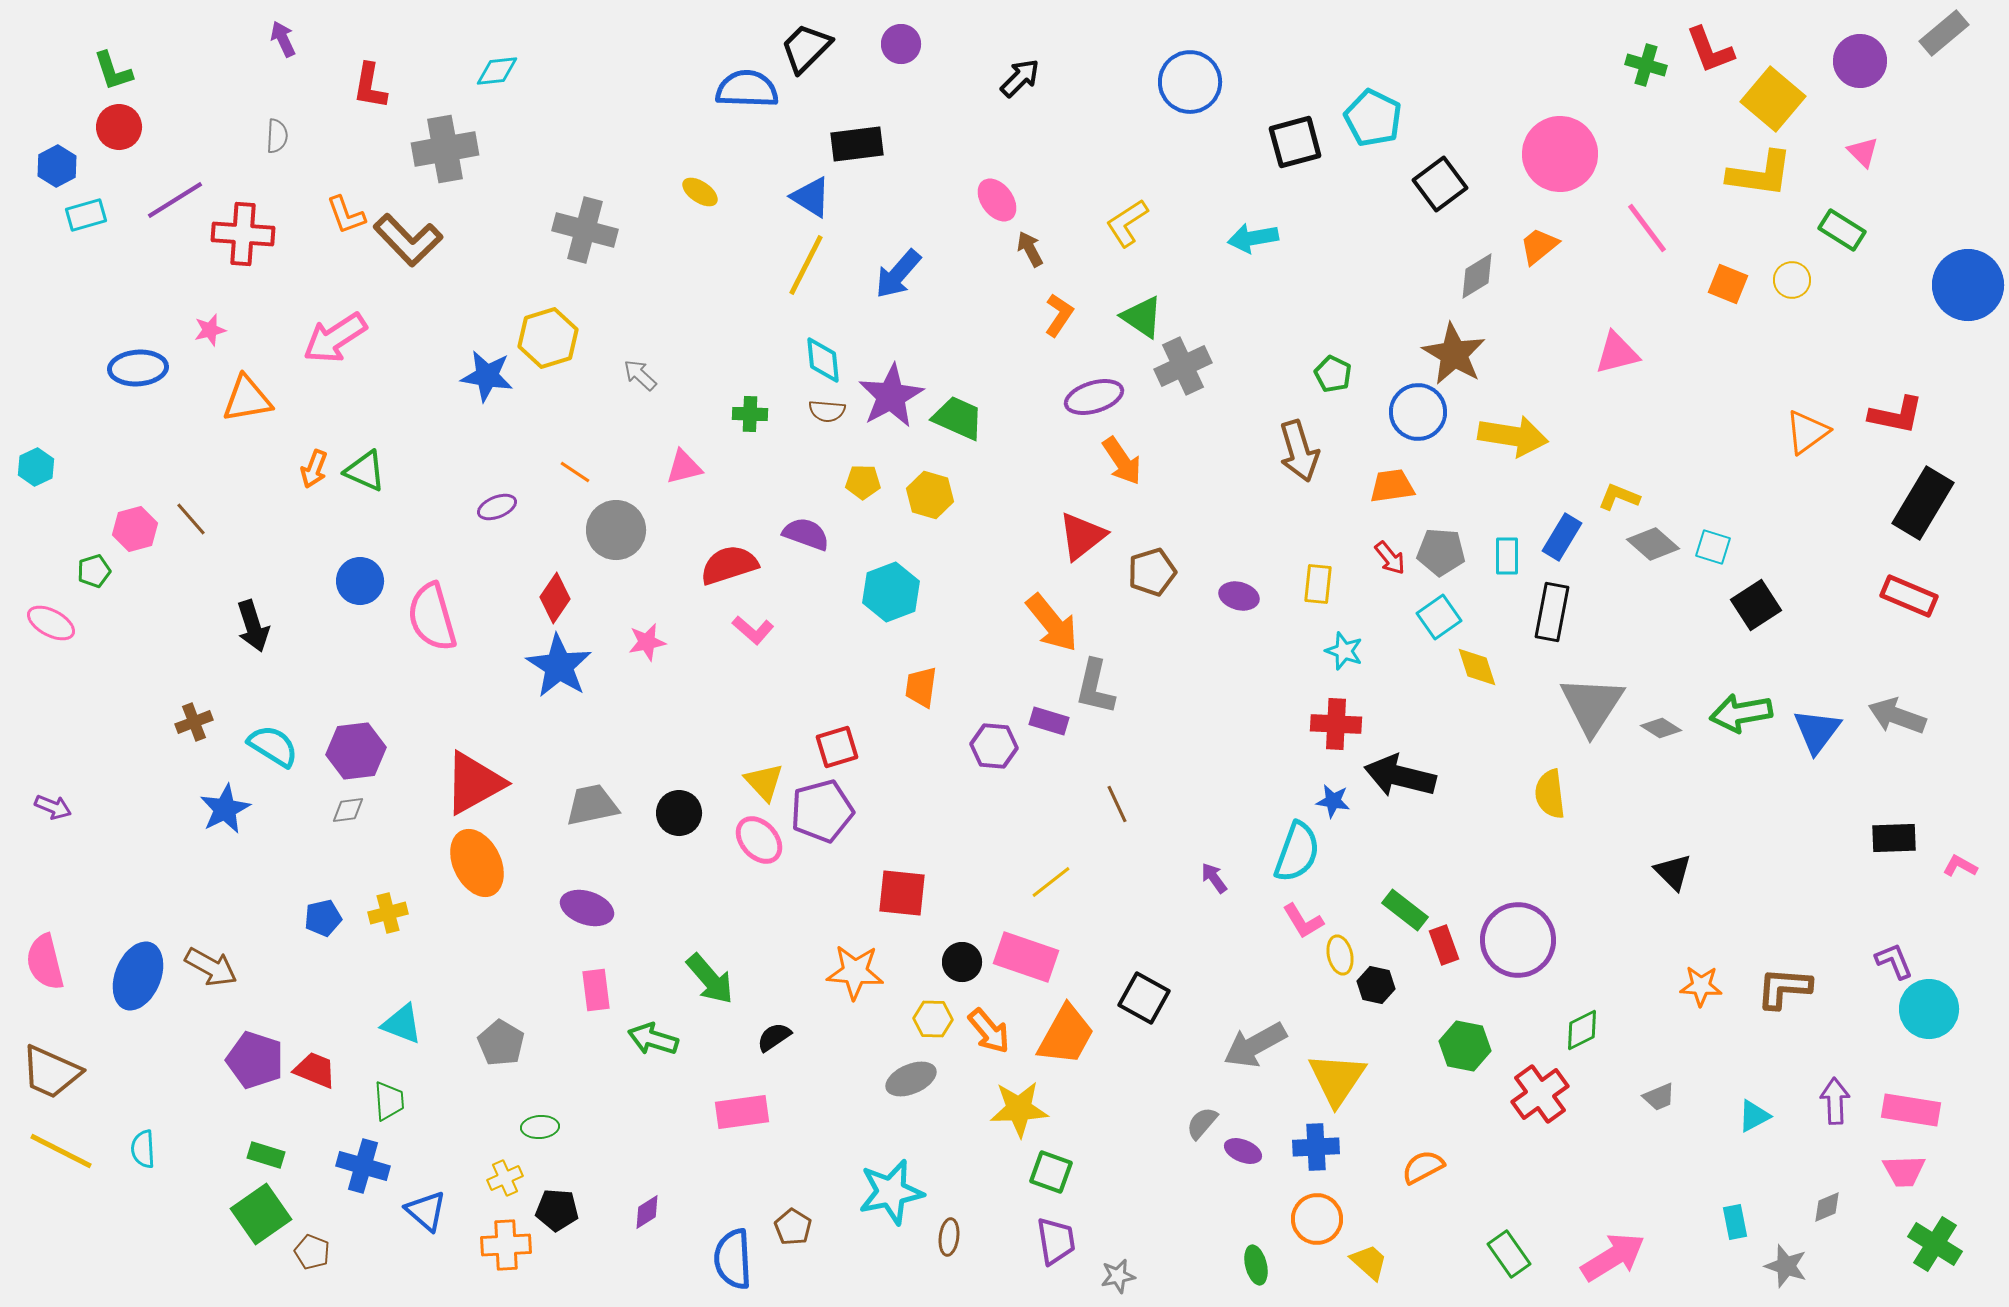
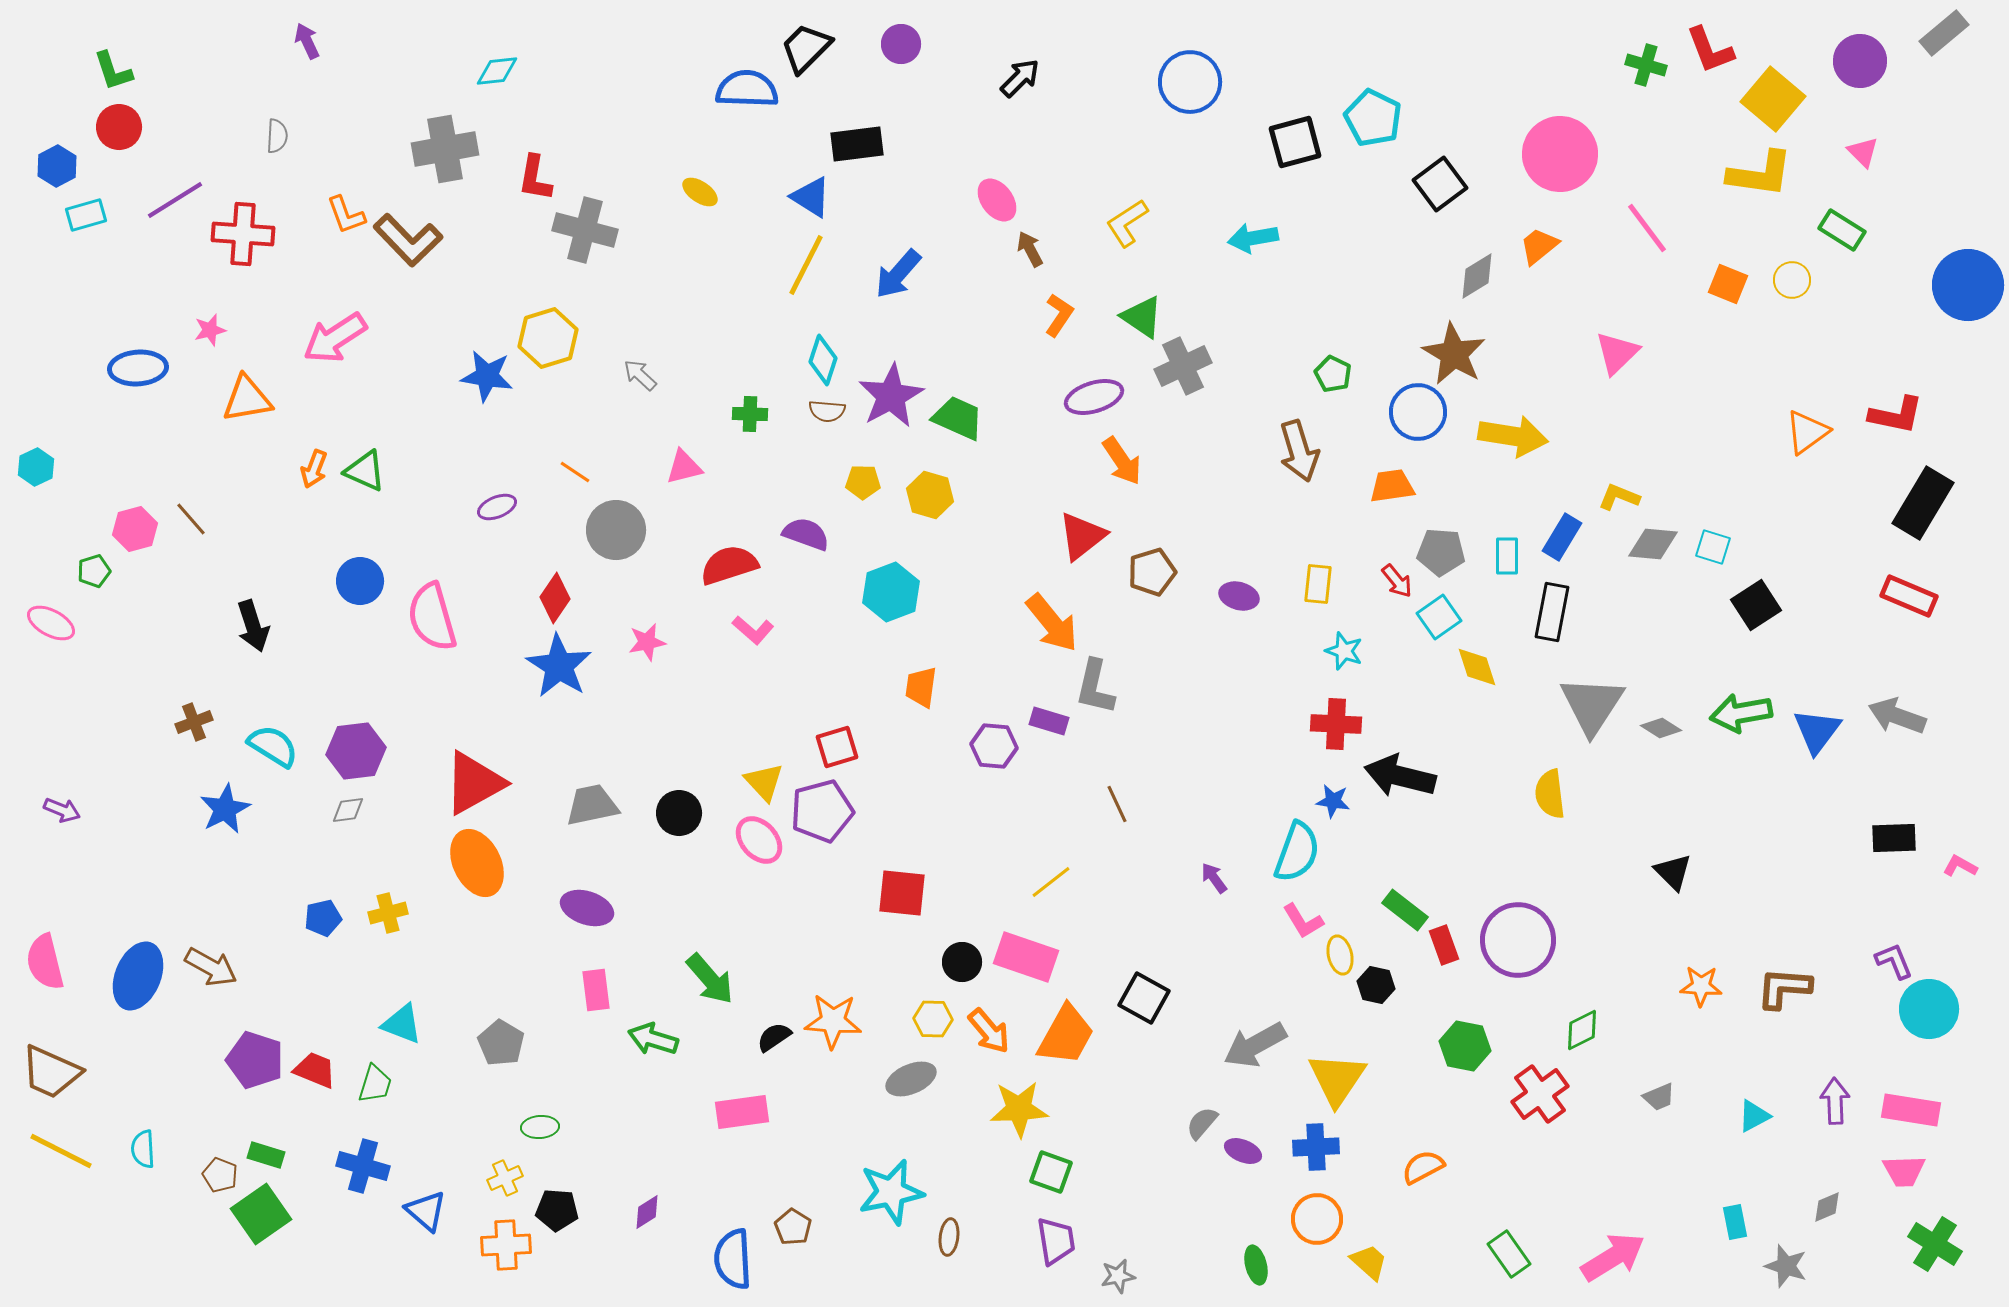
purple arrow at (283, 39): moved 24 px right, 2 px down
red L-shape at (370, 86): moved 165 px right, 92 px down
pink triangle at (1617, 353): rotated 30 degrees counterclockwise
cyan diamond at (823, 360): rotated 24 degrees clockwise
gray diamond at (1653, 544): rotated 36 degrees counterclockwise
red arrow at (1390, 558): moved 7 px right, 23 px down
purple arrow at (53, 807): moved 9 px right, 3 px down
orange star at (855, 972): moved 22 px left, 49 px down
green trapezoid at (389, 1101): moved 14 px left, 17 px up; rotated 21 degrees clockwise
brown pentagon at (312, 1252): moved 92 px left, 77 px up
